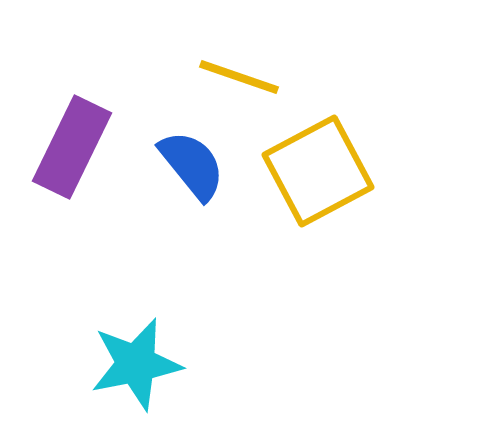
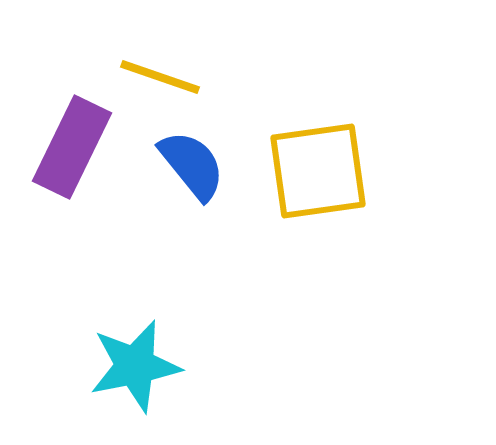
yellow line: moved 79 px left
yellow square: rotated 20 degrees clockwise
cyan star: moved 1 px left, 2 px down
